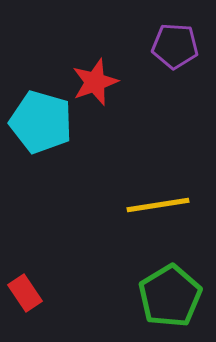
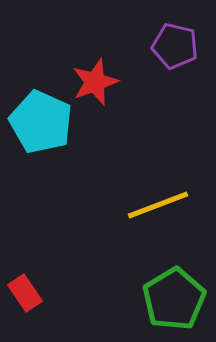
purple pentagon: rotated 9 degrees clockwise
cyan pentagon: rotated 8 degrees clockwise
yellow line: rotated 12 degrees counterclockwise
green pentagon: moved 4 px right, 3 px down
